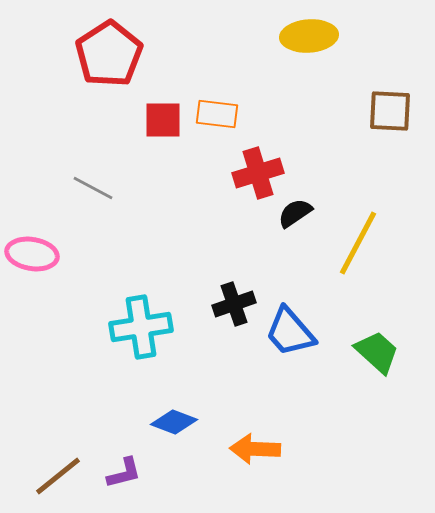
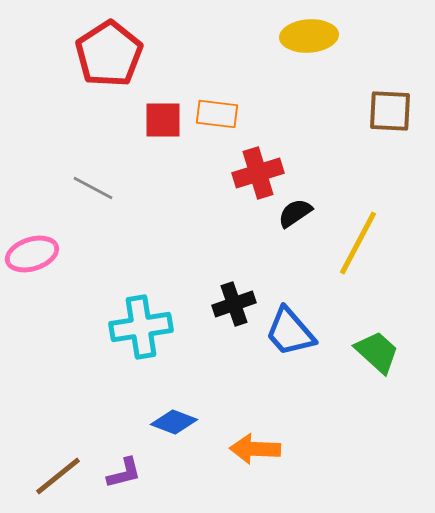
pink ellipse: rotated 27 degrees counterclockwise
